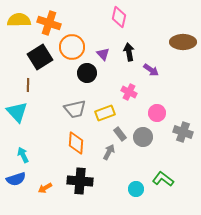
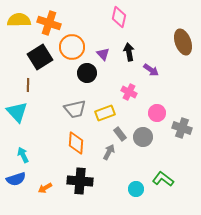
brown ellipse: rotated 70 degrees clockwise
gray cross: moved 1 px left, 4 px up
